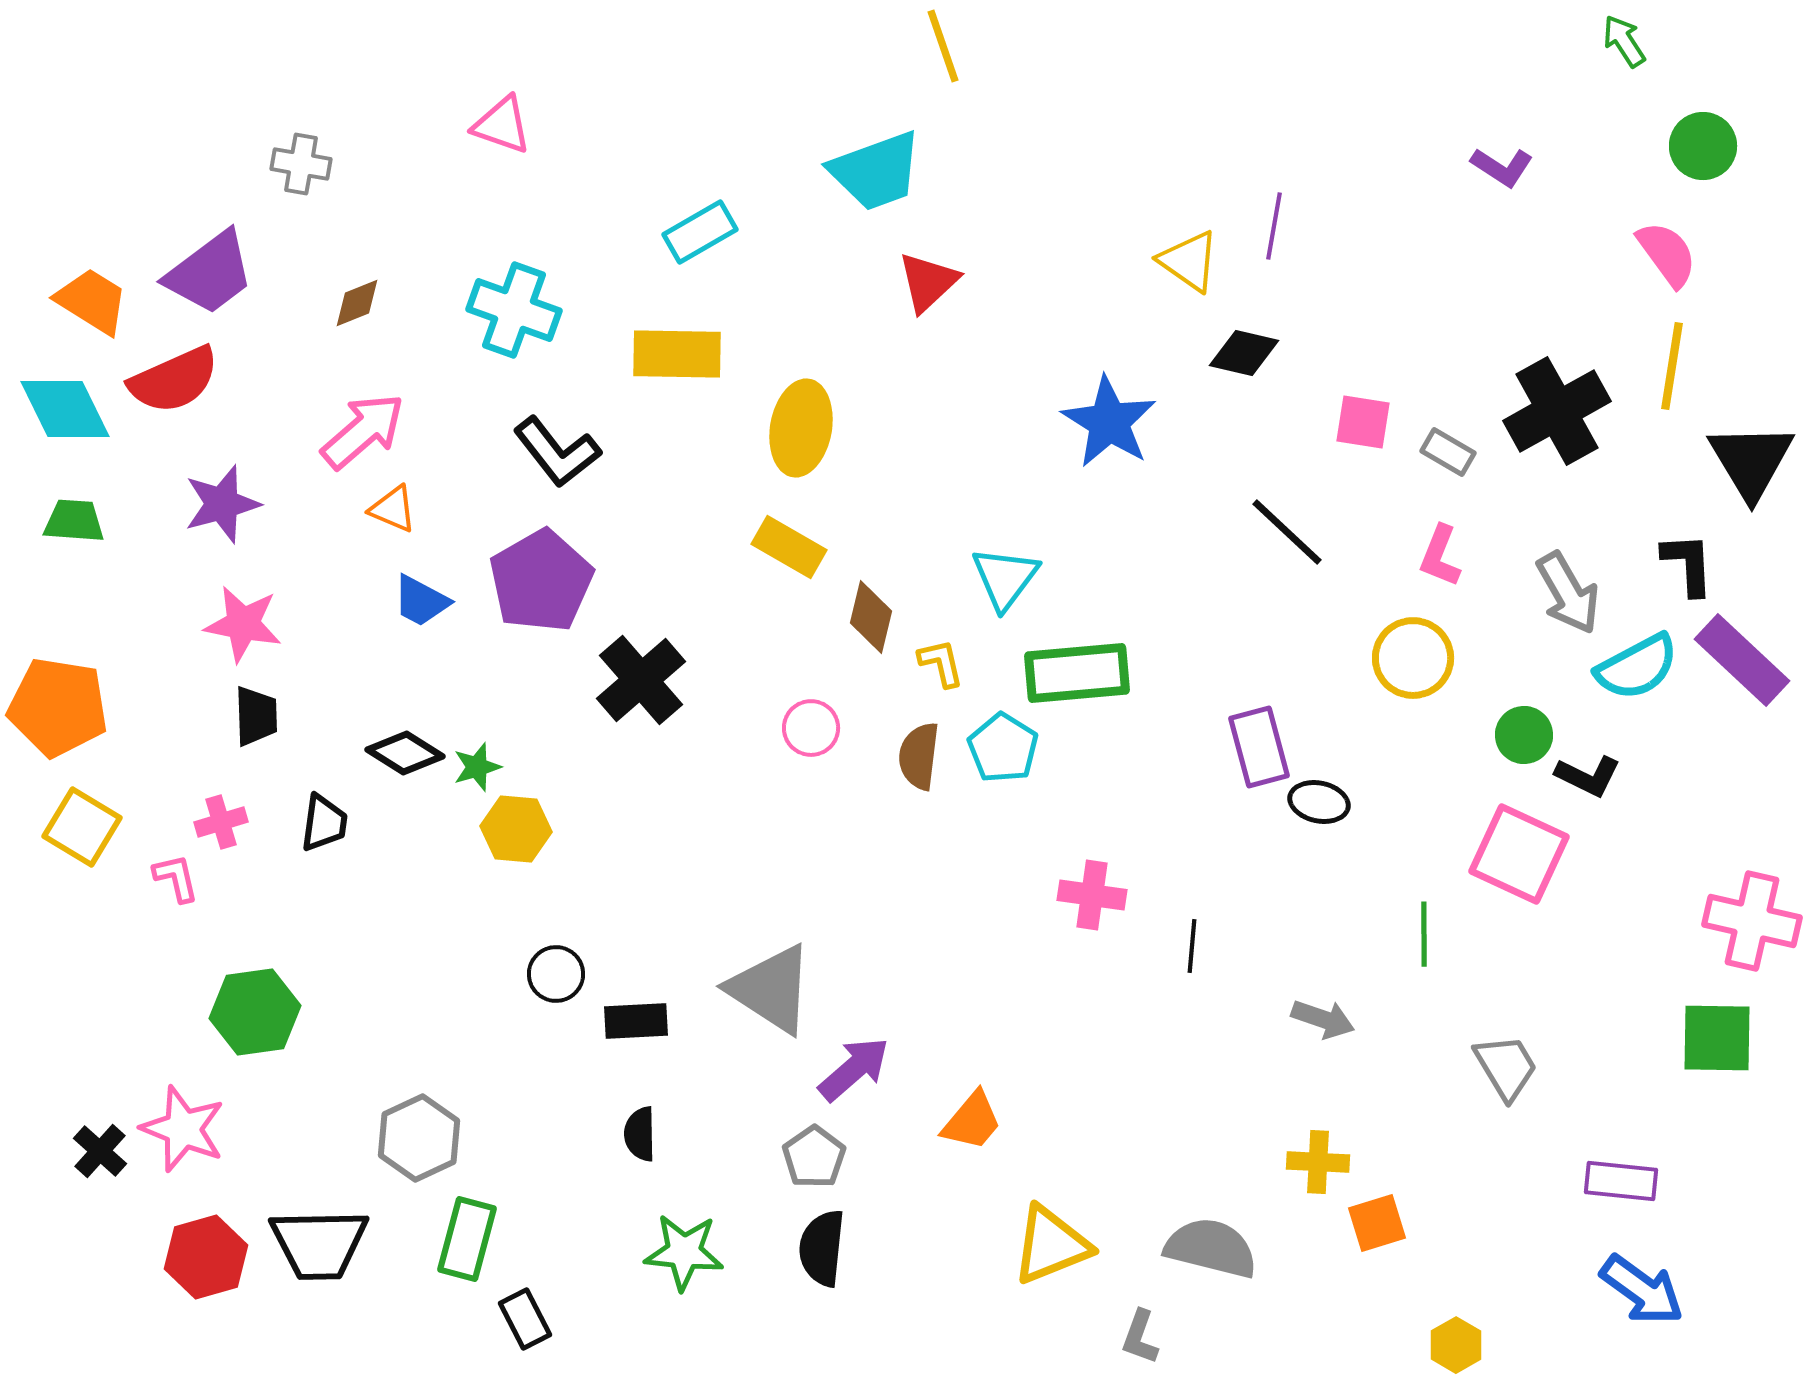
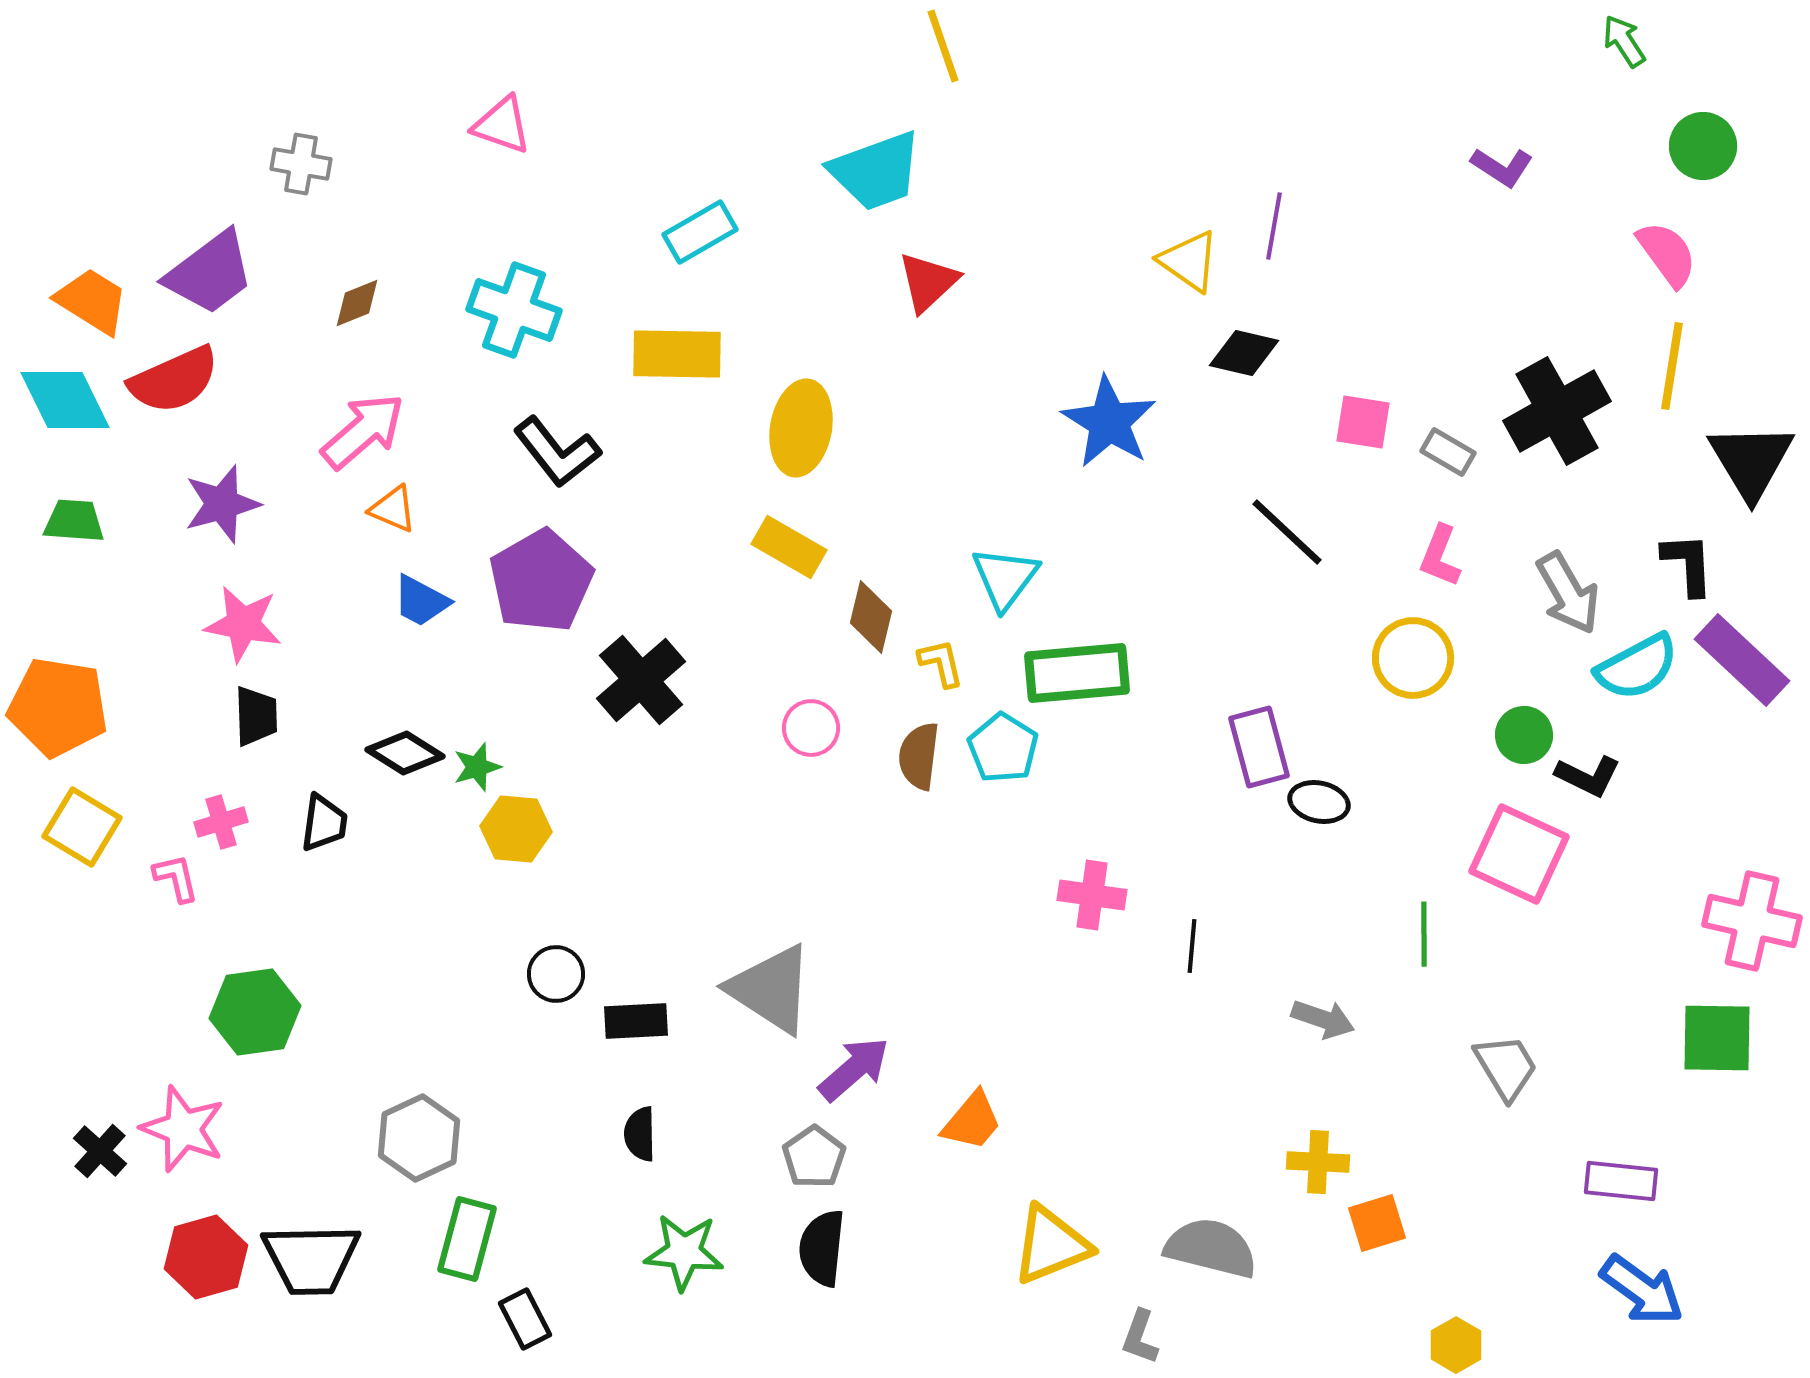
cyan diamond at (65, 409): moved 9 px up
black trapezoid at (319, 1244): moved 8 px left, 15 px down
